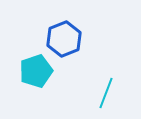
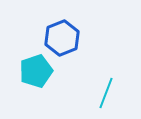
blue hexagon: moved 2 px left, 1 px up
